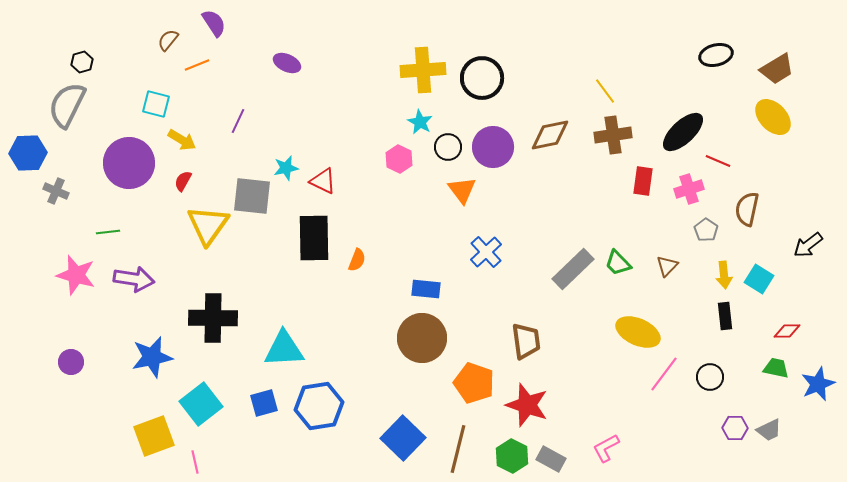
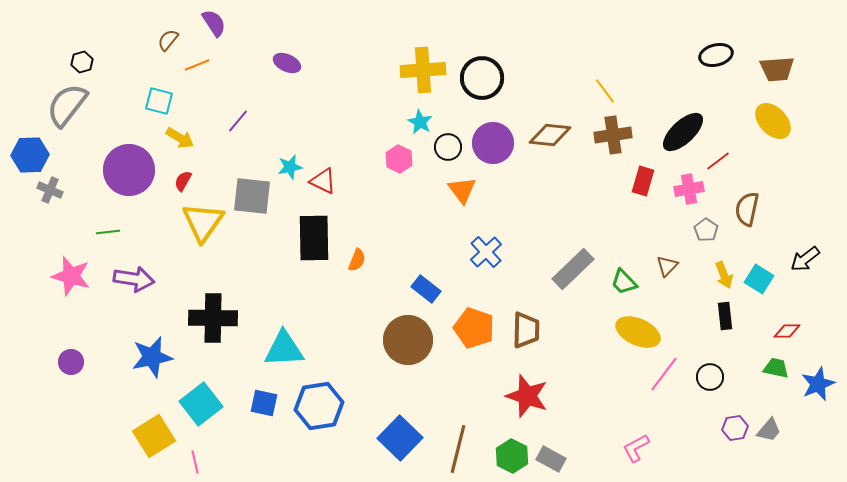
brown trapezoid at (777, 69): rotated 27 degrees clockwise
cyan square at (156, 104): moved 3 px right, 3 px up
gray semicircle at (67, 105): rotated 12 degrees clockwise
yellow ellipse at (773, 117): moved 4 px down
purple line at (238, 121): rotated 15 degrees clockwise
brown diamond at (550, 135): rotated 18 degrees clockwise
yellow arrow at (182, 140): moved 2 px left, 2 px up
purple circle at (493, 147): moved 4 px up
blue hexagon at (28, 153): moved 2 px right, 2 px down
red line at (718, 161): rotated 60 degrees counterclockwise
purple circle at (129, 163): moved 7 px down
cyan star at (286, 168): moved 4 px right, 1 px up
red rectangle at (643, 181): rotated 8 degrees clockwise
pink cross at (689, 189): rotated 8 degrees clockwise
gray cross at (56, 191): moved 6 px left, 1 px up
yellow triangle at (208, 225): moved 5 px left, 3 px up
black arrow at (808, 245): moved 3 px left, 14 px down
green trapezoid at (618, 263): moved 6 px right, 19 px down
pink star at (76, 275): moved 5 px left, 1 px down
yellow arrow at (724, 275): rotated 16 degrees counterclockwise
blue rectangle at (426, 289): rotated 32 degrees clockwise
brown circle at (422, 338): moved 14 px left, 2 px down
brown trapezoid at (526, 341): moved 11 px up; rotated 9 degrees clockwise
orange pentagon at (474, 383): moved 55 px up
blue square at (264, 403): rotated 28 degrees clockwise
red star at (527, 405): moved 9 px up
purple hexagon at (735, 428): rotated 10 degrees counterclockwise
gray trapezoid at (769, 430): rotated 24 degrees counterclockwise
yellow square at (154, 436): rotated 12 degrees counterclockwise
blue square at (403, 438): moved 3 px left
pink L-shape at (606, 448): moved 30 px right
